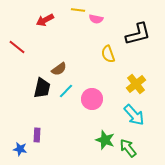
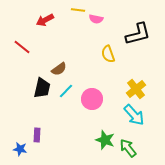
red line: moved 5 px right
yellow cross: moved 5 px down
